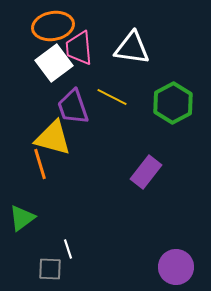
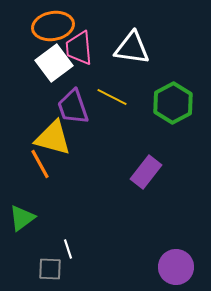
orange line: rotated 12 degrees counterclockwise
